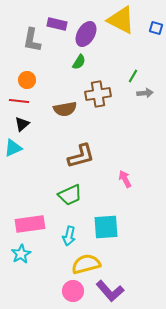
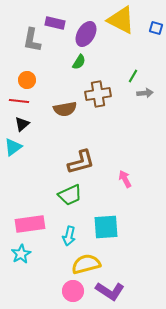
purple rectangle: moved 2 px left, 1 px up
cyan triangle: moved 1 px up; rotated 12 degrees counterclockwise
brown L-shape: moved 6 px down
purple L-shape: rotated 16 degrees counterclockwise
